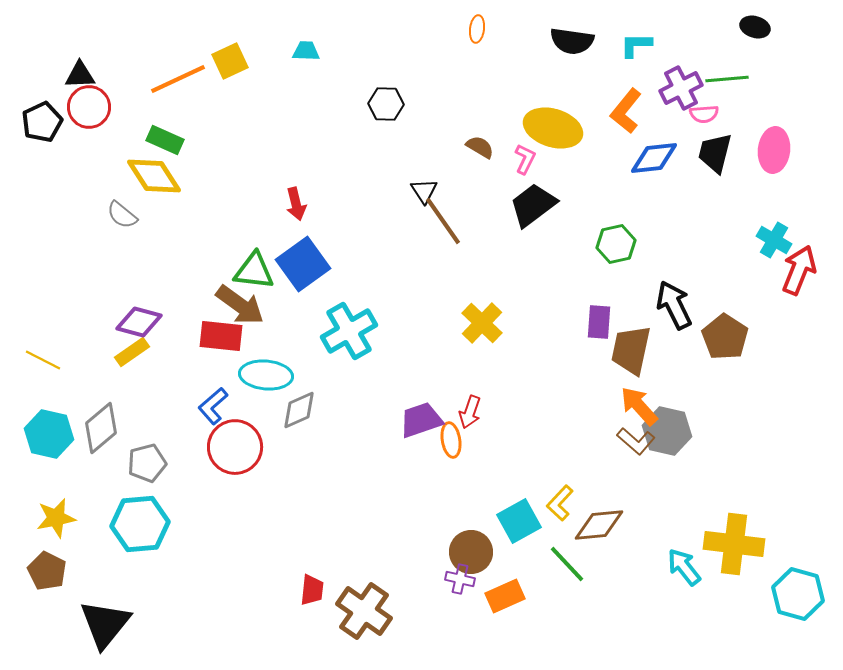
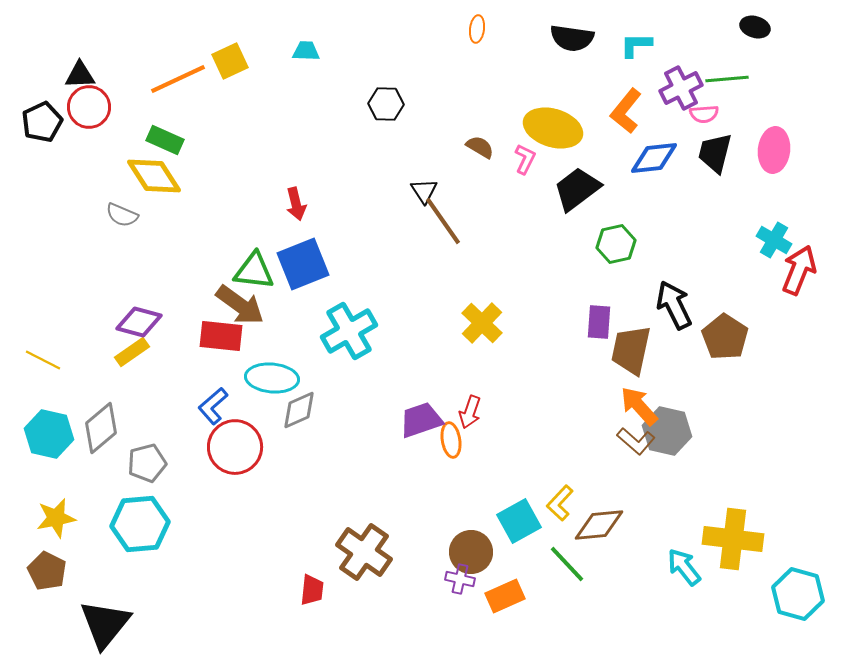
black semicircle at (572, 41): moved 3 px up
black trapezoid at (533, 205): moved 44 px right, 16 px up
gray semicircle at (122, 215): rotated 16 degrees counterclockwise
blue square at (303, 264): rotated 14 degrees clockwise
cyan ellipse at (266, 375): moved 6 px right, 3 px down
yellow cross at (734, 544): moved 1 px left, 5 px up
brown cross at (364, 611): moved 59 px up
